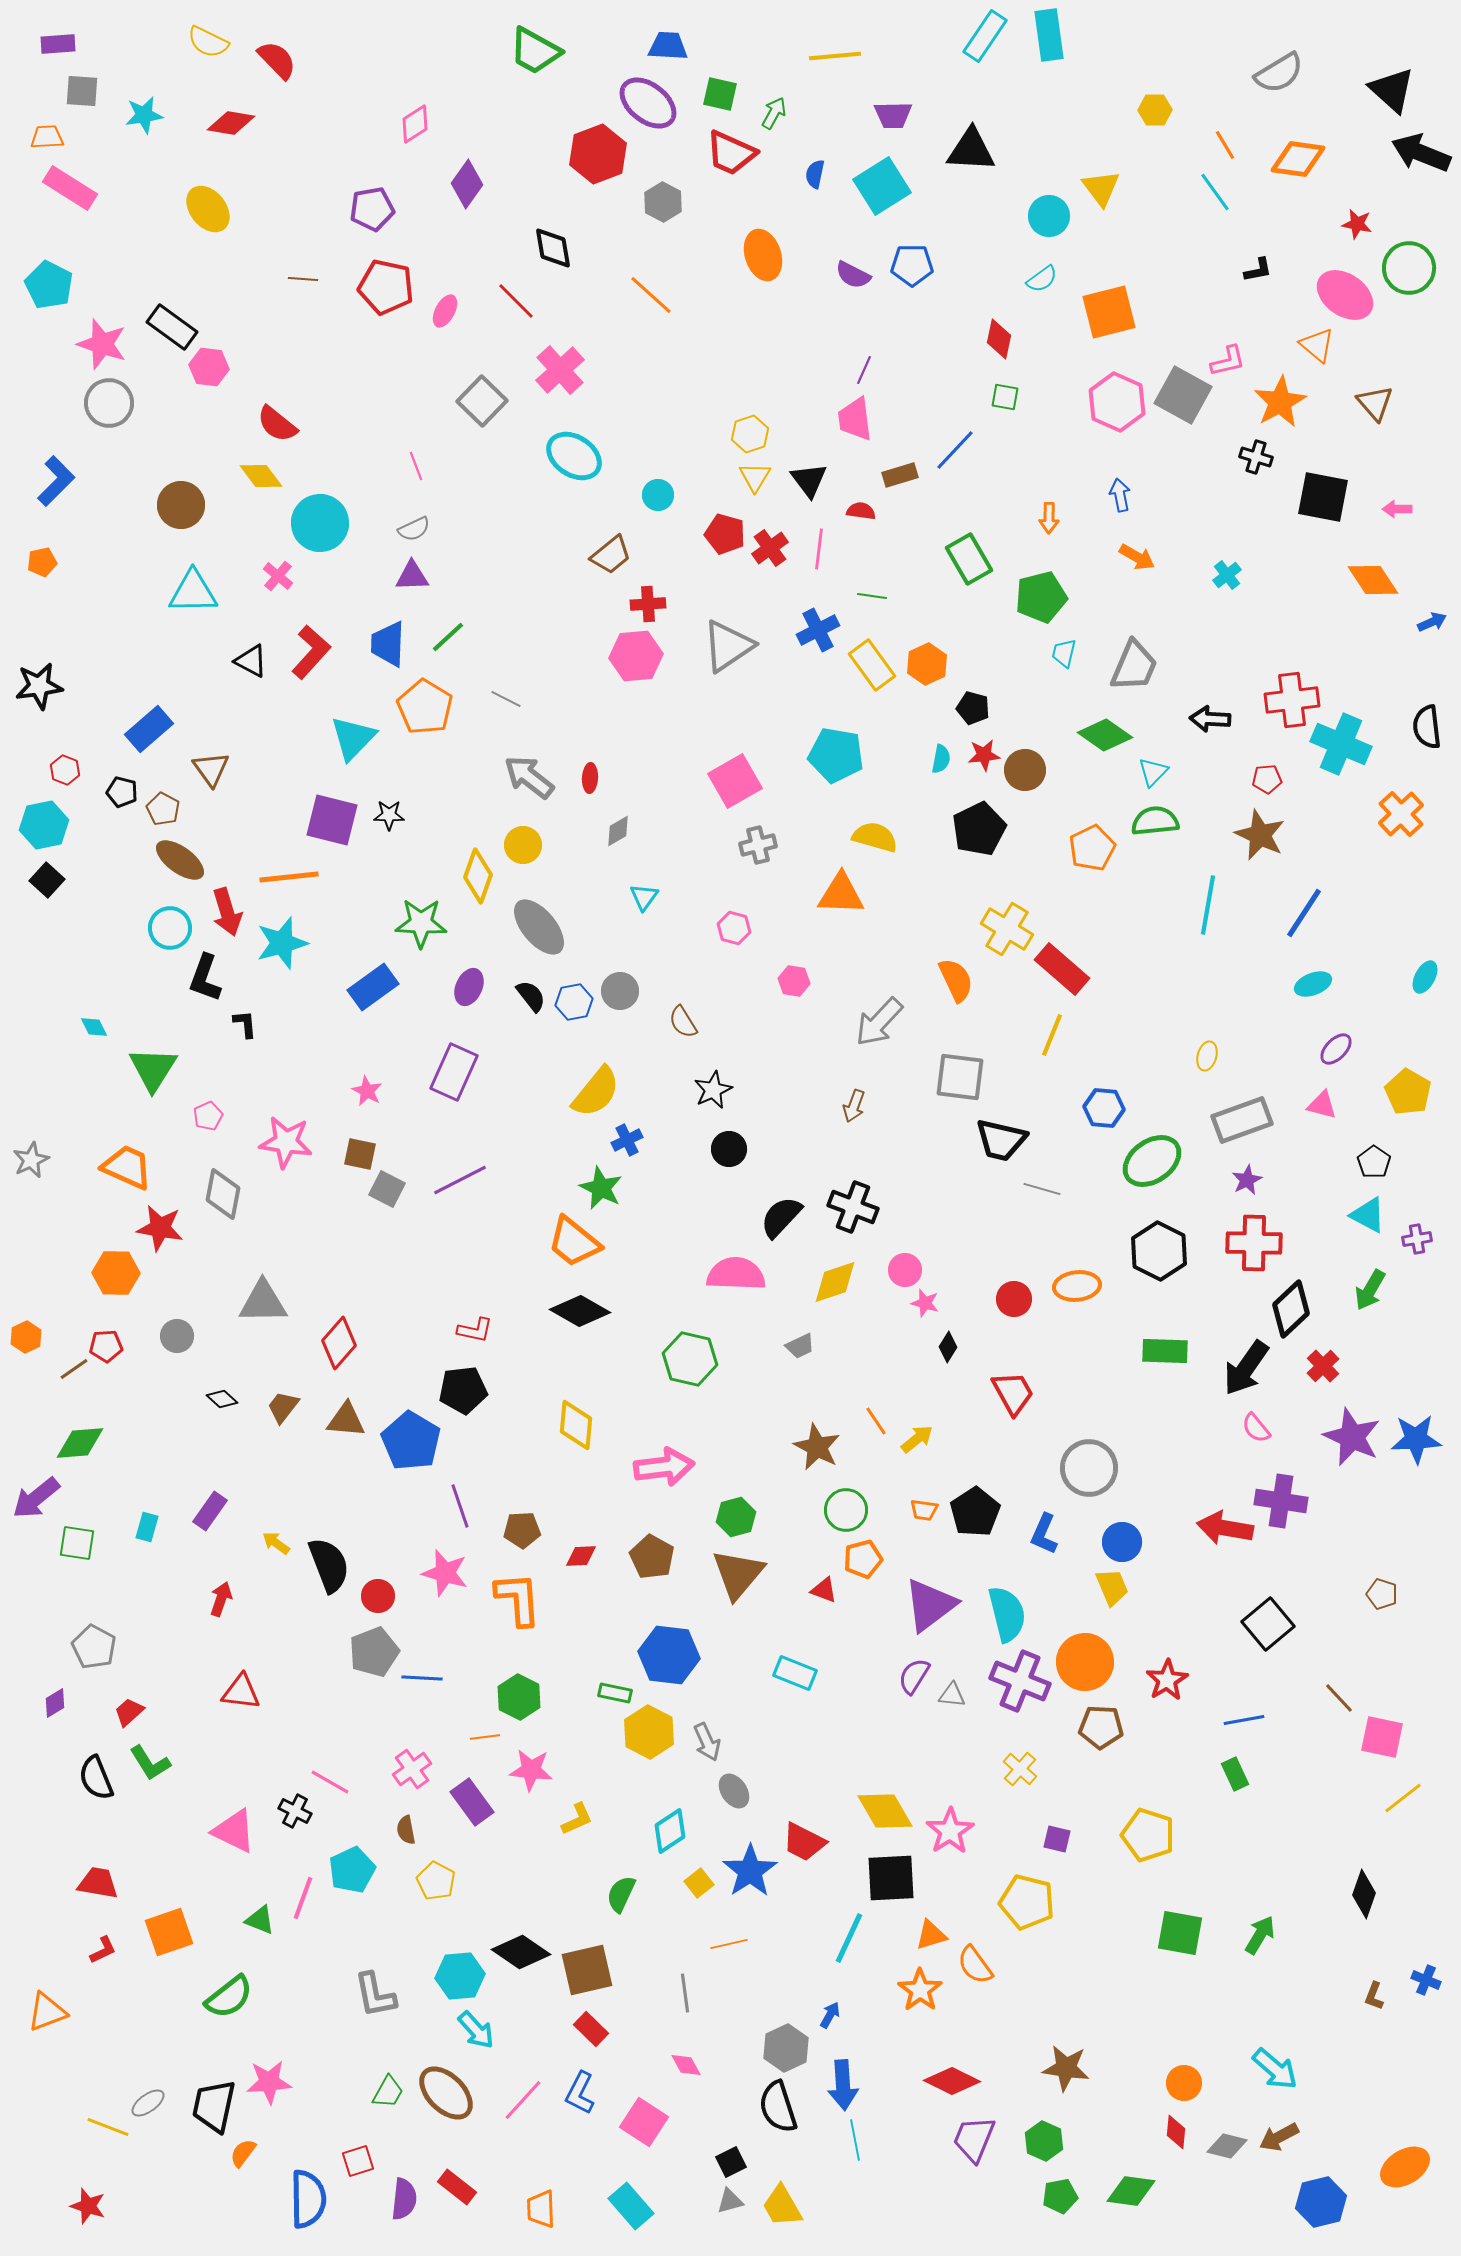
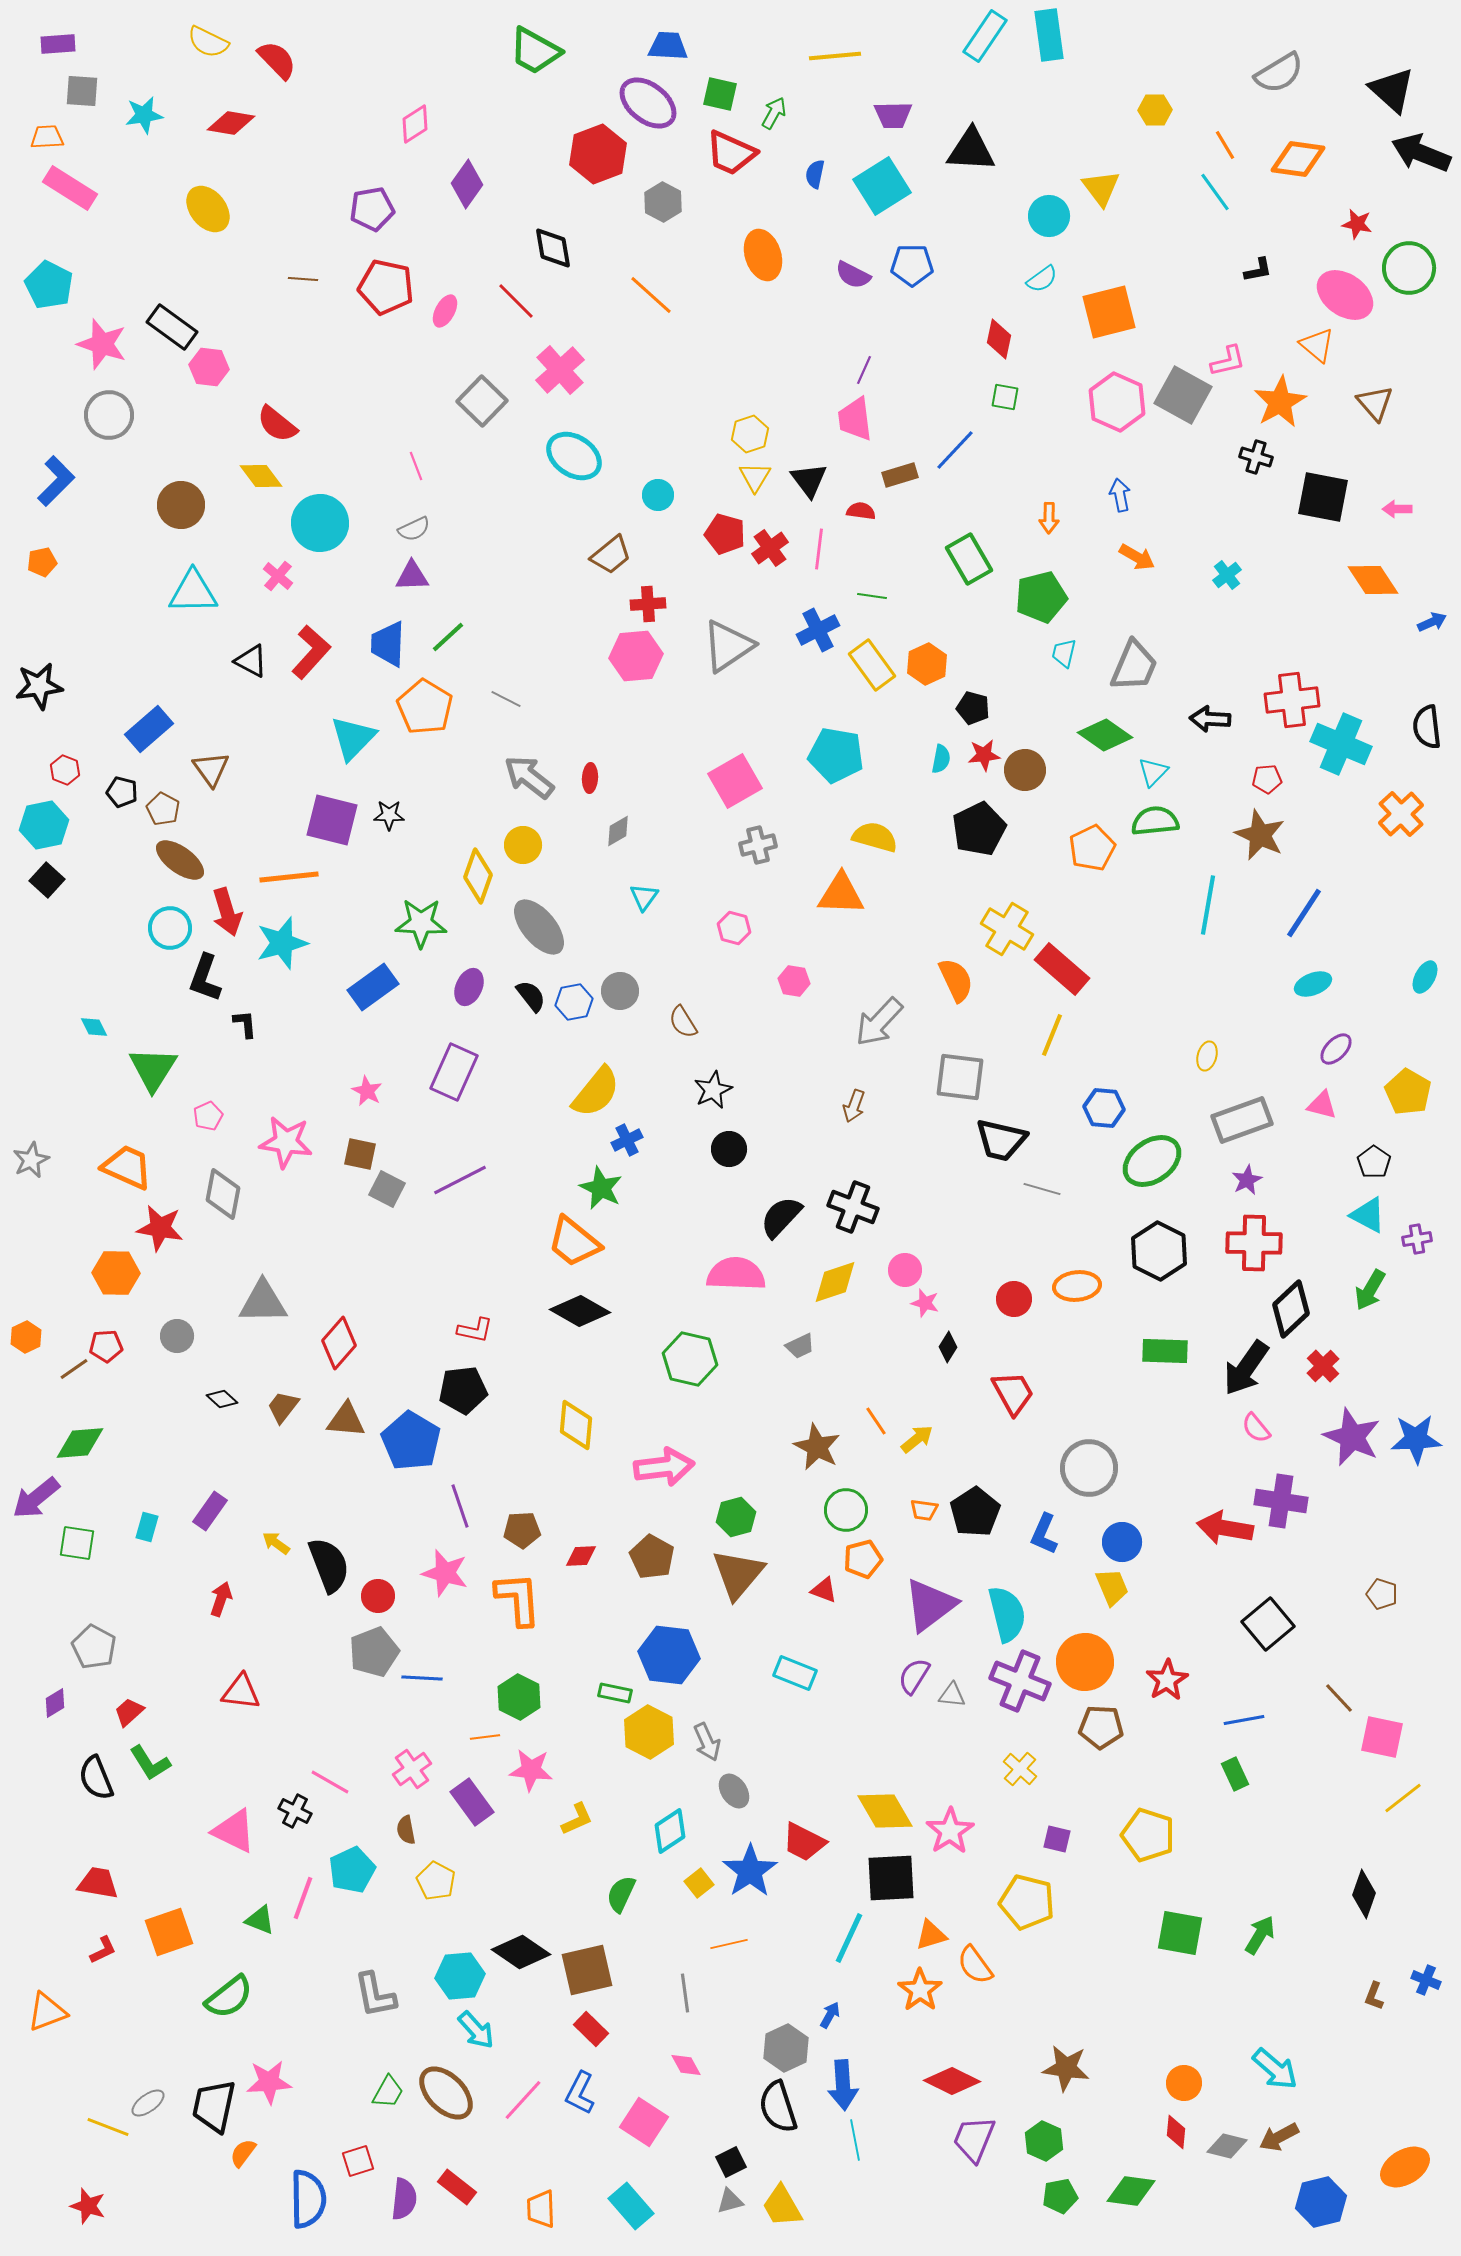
gray circle at (109, 403): moved 12 px down
